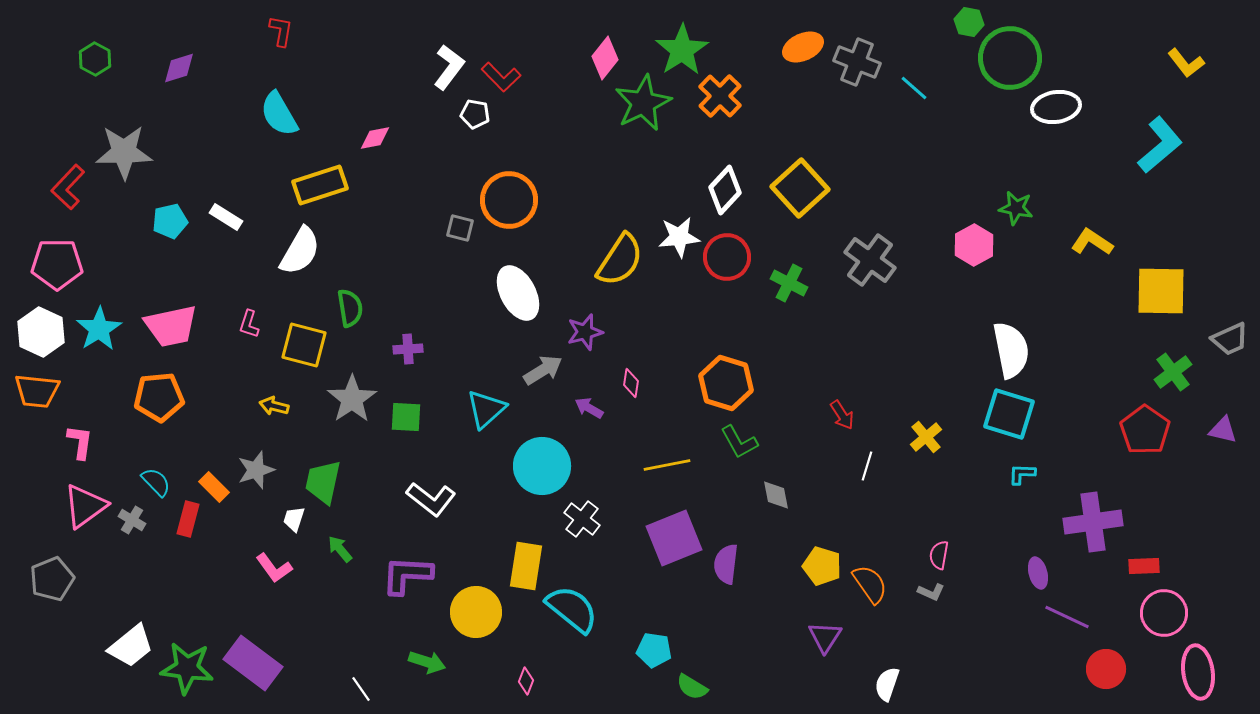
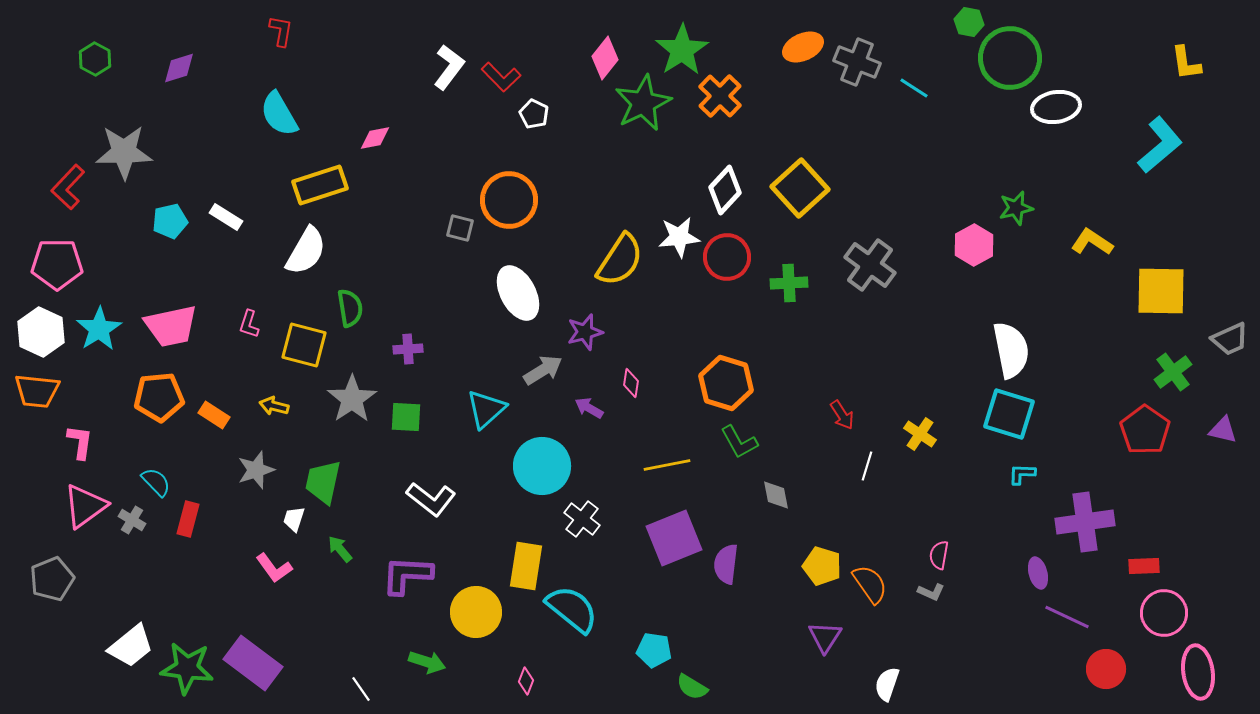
yellow L-shape at (1186, 63): rotated 30 degrees clockwise
cyan line at (914, 88): rotated 8 degrees counterclockwise
white pentagon at (475, 114): moved 59 px right; rotated 16 degrees clockwise
green star at (1016, 208): rotated 24 degrees counterclockwise
white semicircle at (300, 251): moved 6 px right
gray cross at (870, 260): moved 5 px down
green cross at (789, 283): rotated 30 degrees counterclockwise
yellow cross at (926, 437): moved 6 px left, 3 px up; rotated 16 degrees counterclockwise
orange rectangle at (214, 487): moved 72 px up; rotated 12 degrees counterclockwise
purple cross at (1093, 522): moved 8 px left
